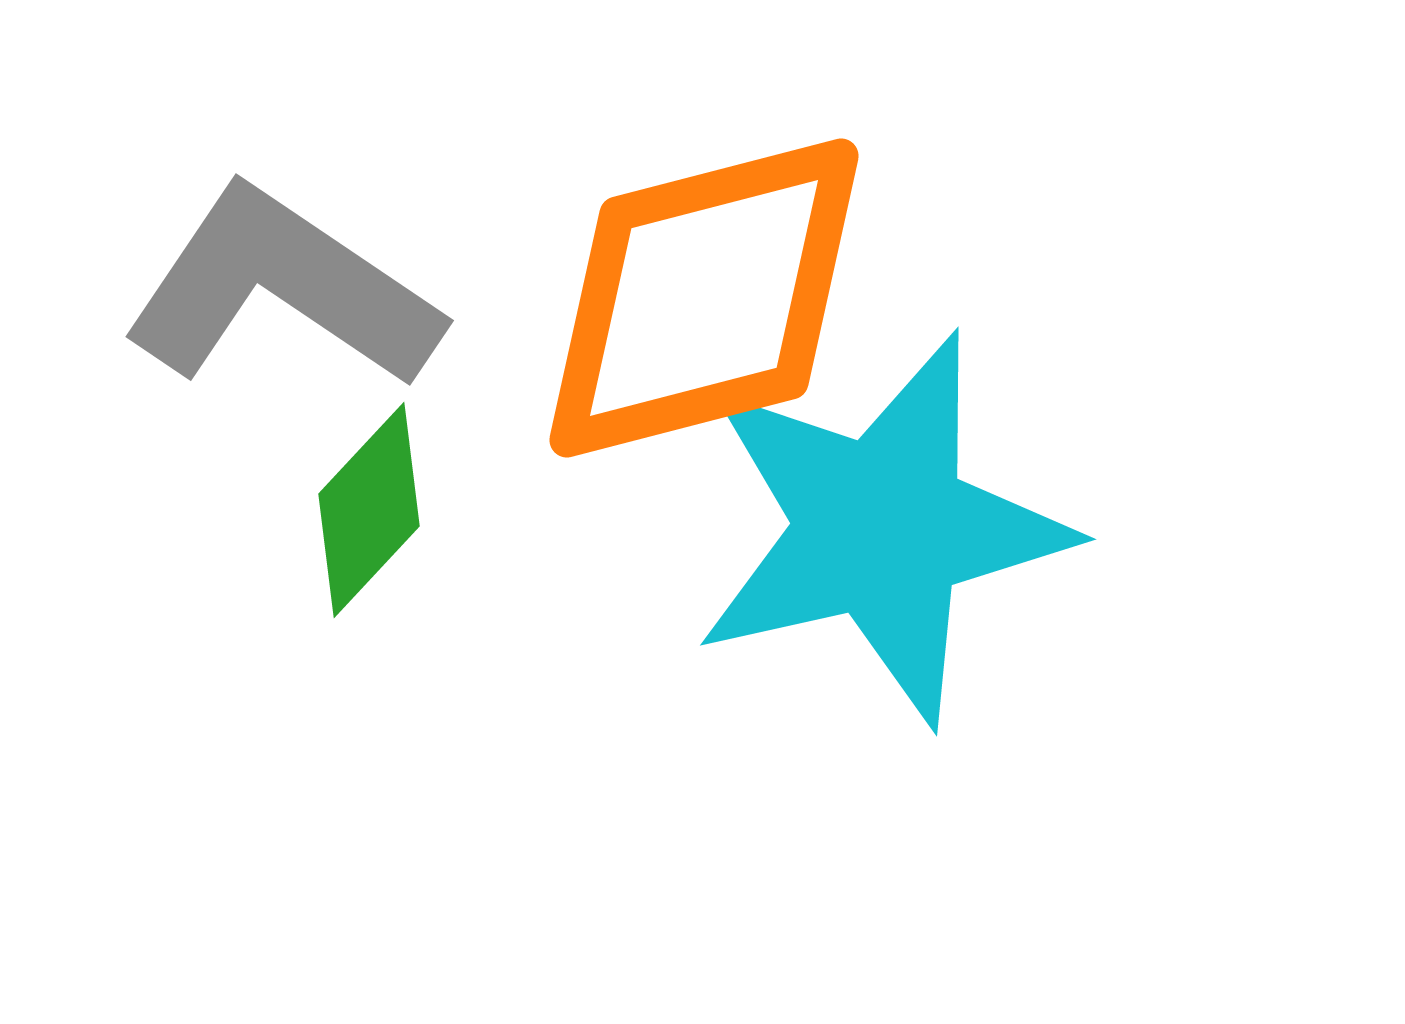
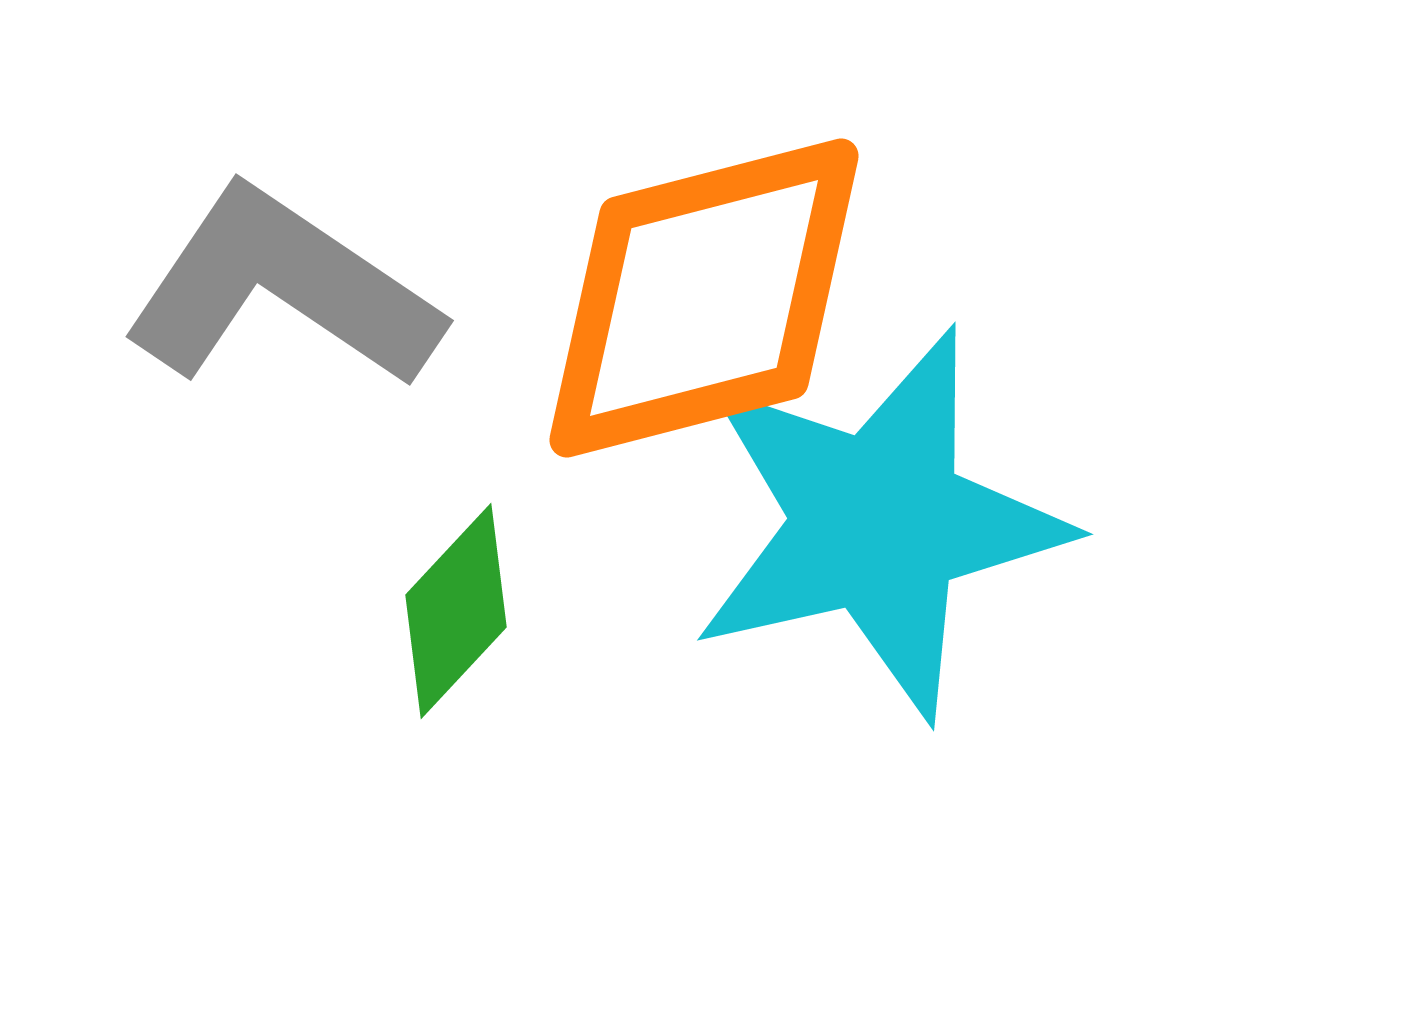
green diamond: moved 87 px right, 101 px down
cyan star: moved 3 px left, 5 px up
